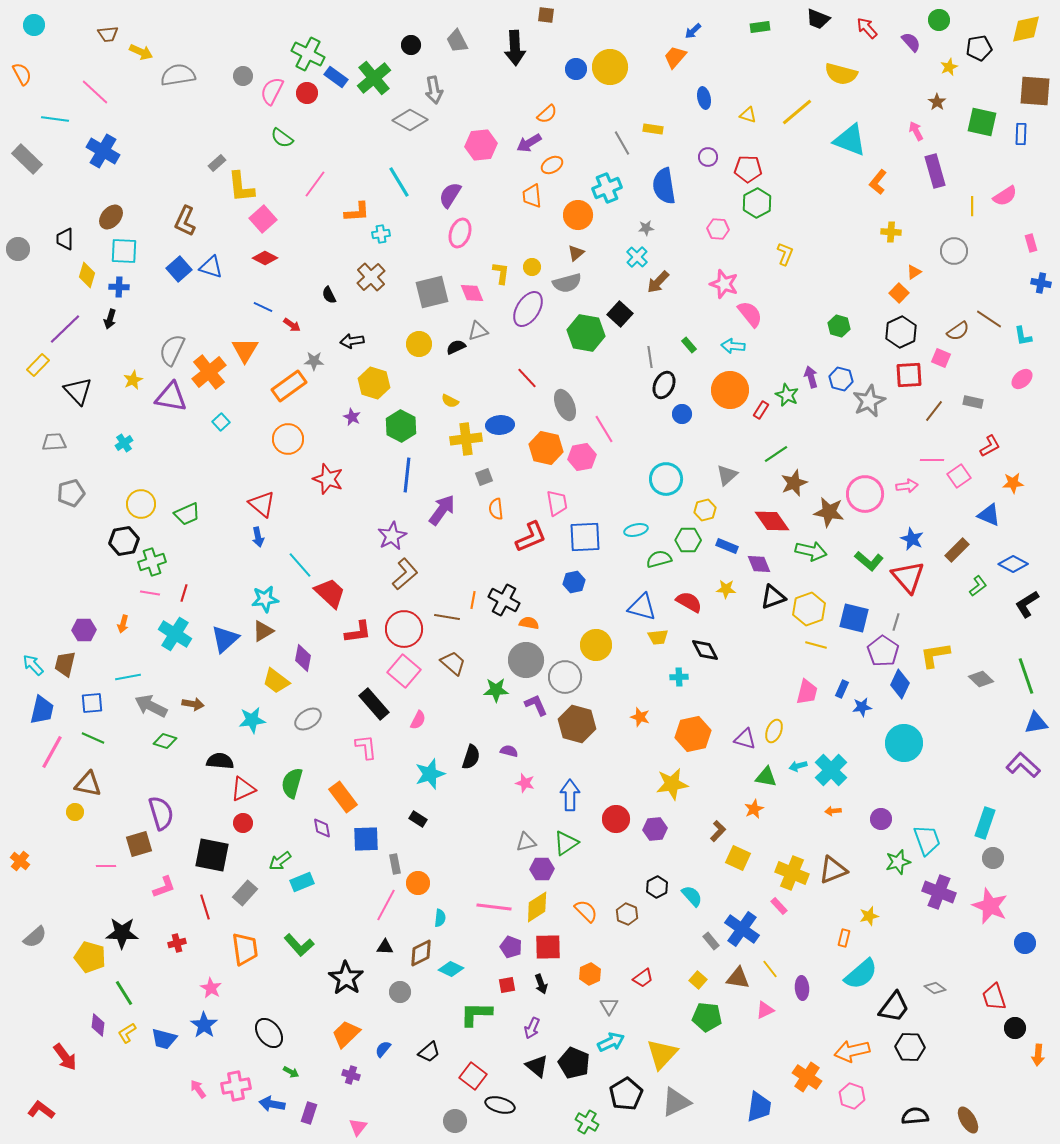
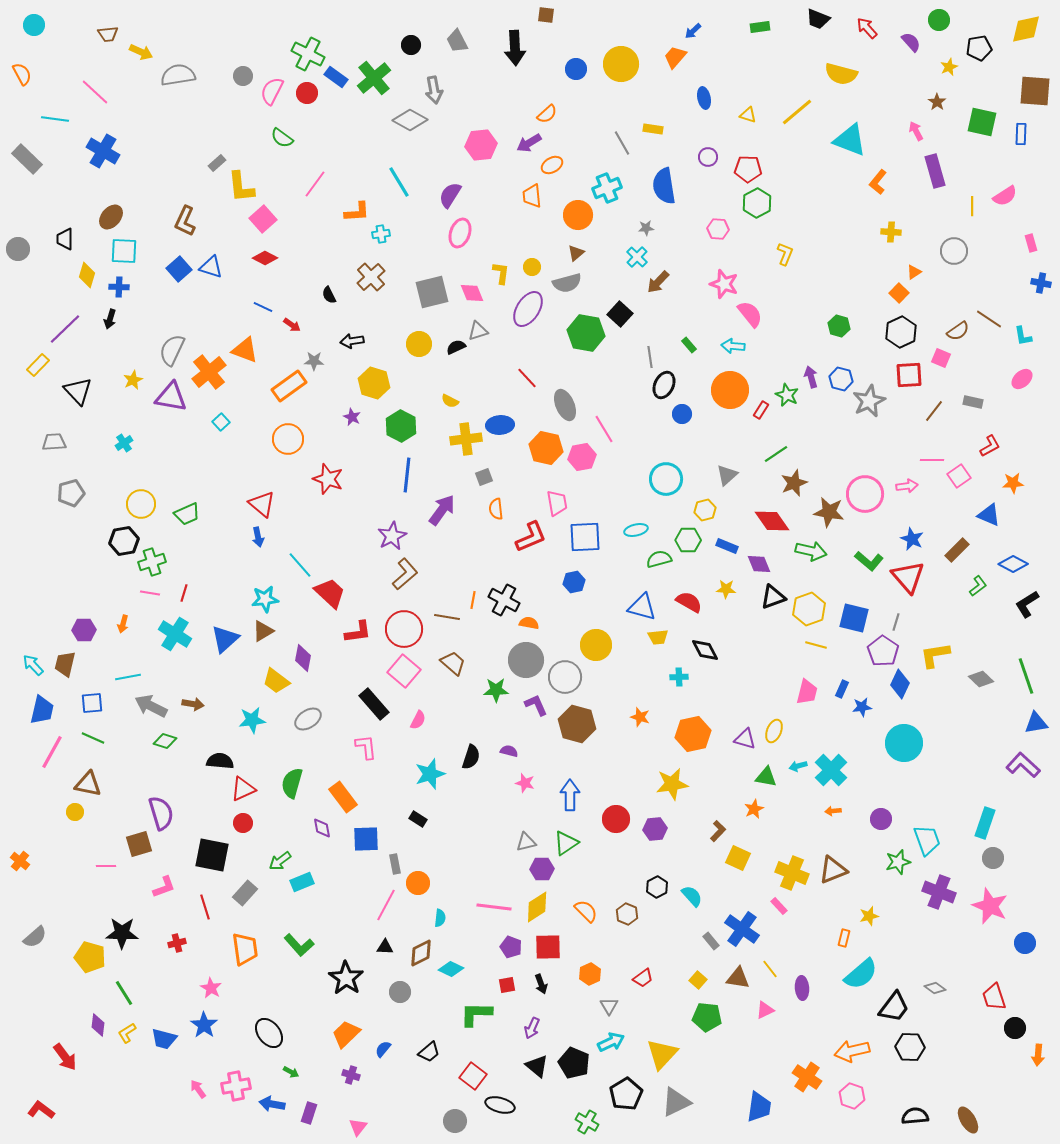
yellow circle at (610, 67): moved 11 px right, 3 px up
orange triangle at (245, 350): rotated 40 degrees counterclockwise
